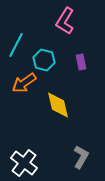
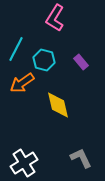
pink L-shape: moved 10 px left, 3 px up
cyan line: moved 4 px down
purple rectangle: rotated 28 degrees counterclockwise
orange arrow: moved 2 px left
gray L-shape: moved 1 px down; rotated 55 degrees counterclockwise
white cross: rotated 20 degrees clockwise
